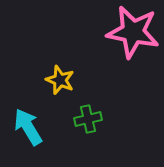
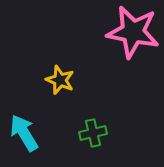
green cross: moved 5 px right, 14 px down
cyan arrow: moved 4 px left, 6 px down
